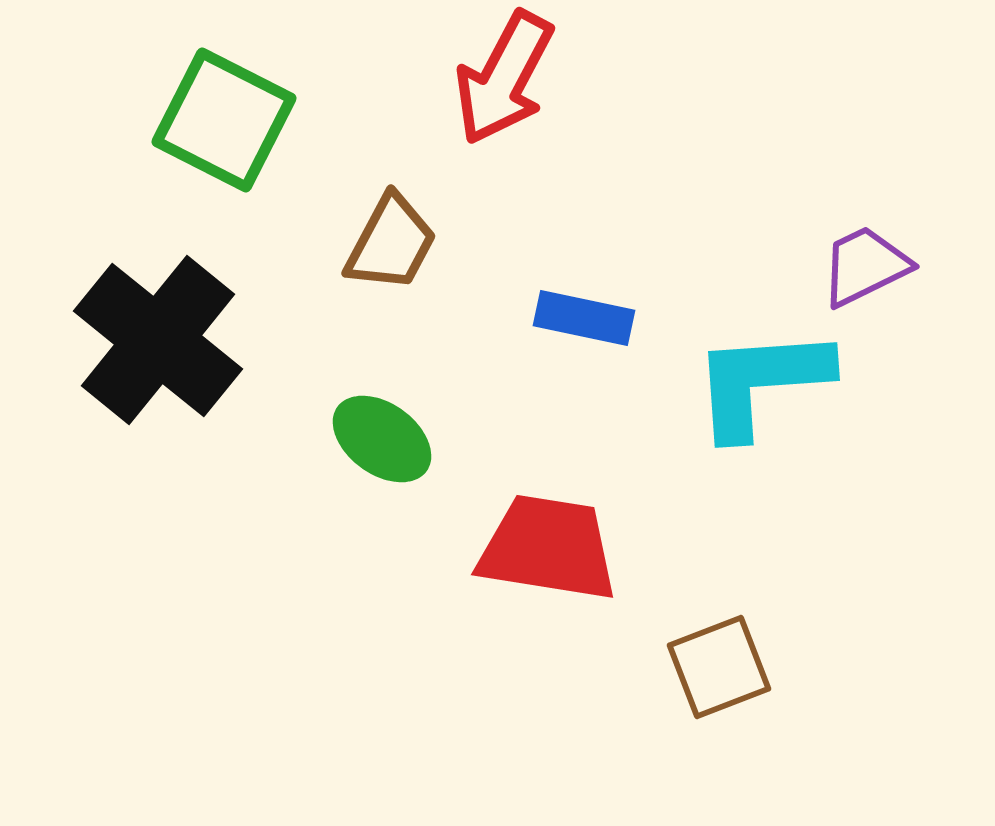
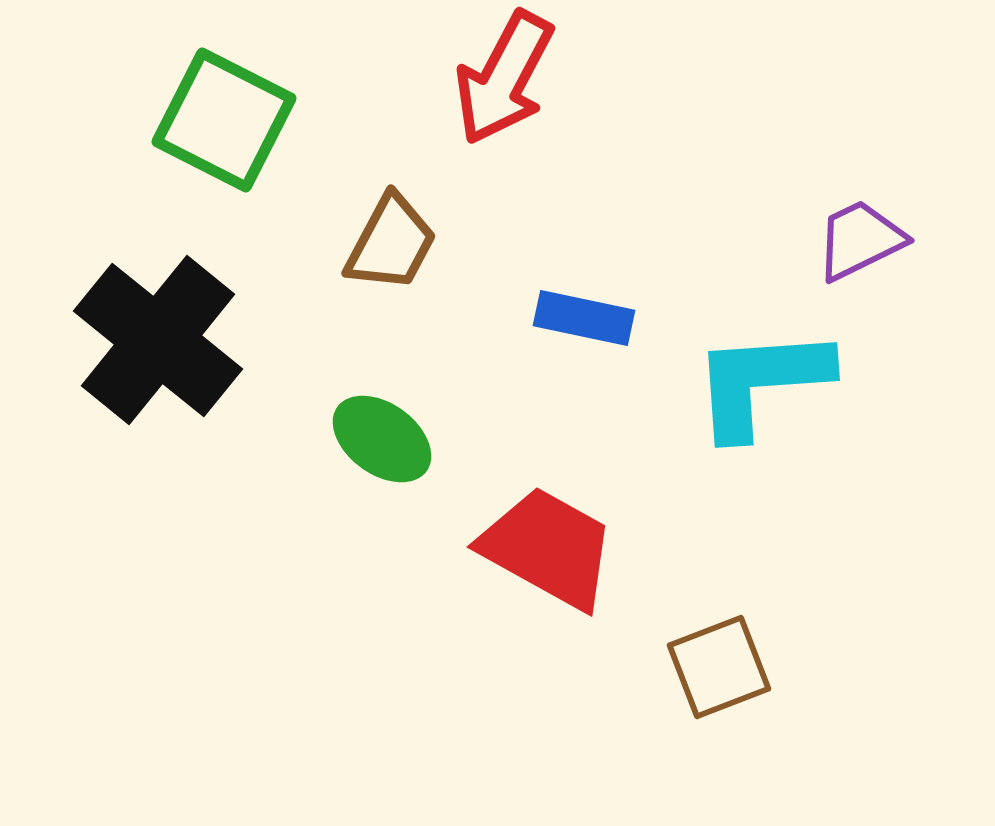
purple trapezoid: moved 5 px left, 26 px up
red trapezoid: rotated 20 degrees clockwise
